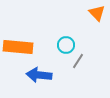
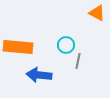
orange triangle: rotated 18 degrees counterclockwise
gray line: rotated 21 degrees counterclockwise
